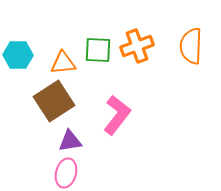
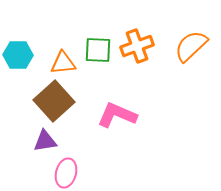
orange semicircle: rotated 45 degrees clockwise
brown square: rotated 9 degrees counterclockwise
pink L-shape: rotated 105 degrees counterclockwise
purple triangle: moved 25 px left
